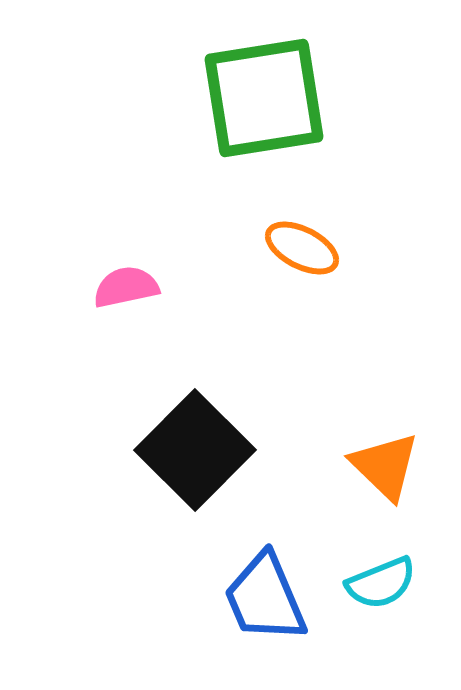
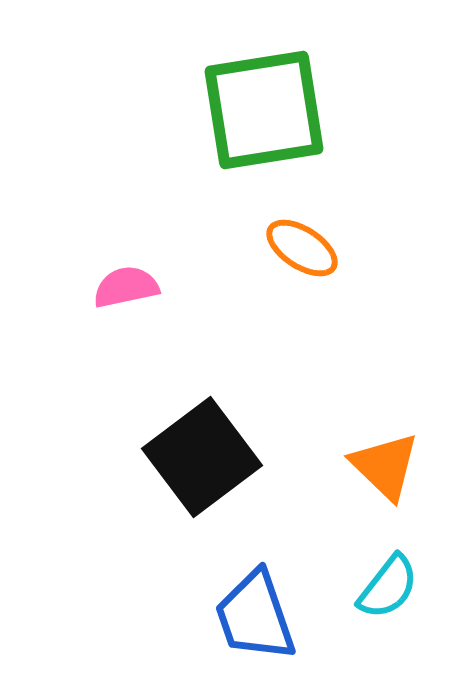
green square: moved 12 px down
orange ellipse: rotated 6 degrees clockwise
black square: moved 7 px right, 7 px down; rotated 8 degrees clockwise
cyan semicircle: moved 7 px right, 4 px down; rotated 30 degrees counterclockwise
blue trapezoid: moved 10 px left, 18 px down; rotated 4 degrees clockwise
